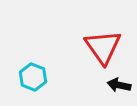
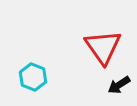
black arrow: rotated 45 degrees counterclockwise
